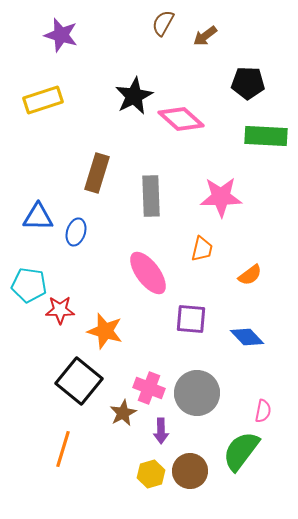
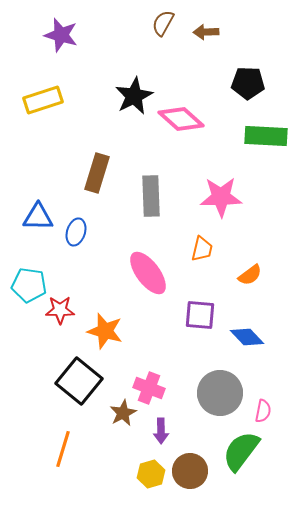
brown arrow: moved 1 px right, 4 px up; rotated 35 degrees clockwise
purple square: moved 9 px right, 4 px up
gray circle: moved 23 px right
